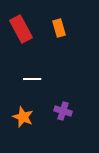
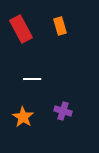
orange rectangle: moved 1 px right, 2 px up
orange star: rotated 10 degrees clockwise
